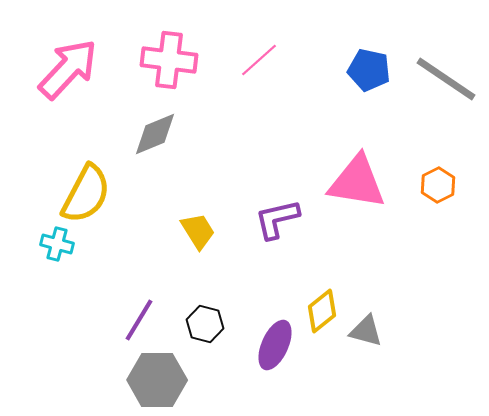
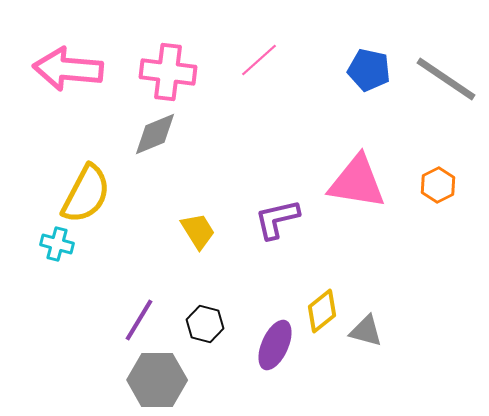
pink cross: moved 1 px left, 12 px down
pink arrow: rotated 128 degrees counterclockwise
